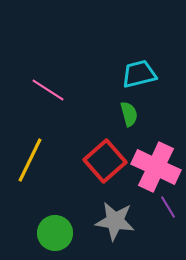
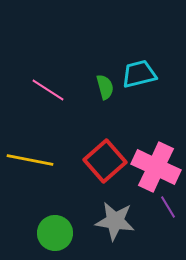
green semicircle: moved 24 px left, 27 px up
yellow line: rotated 75 degrees clockwise
